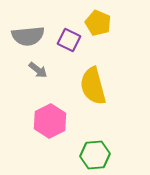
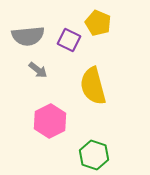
green hexagon: moved 1 px left; rotated 24 degrees clockwise
